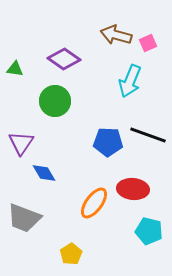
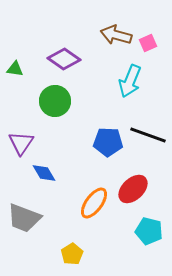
red ellipse: rotated 48 degrees counterclockwise
yellow pentagon: moved 1 px right
